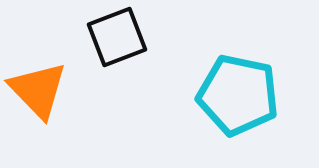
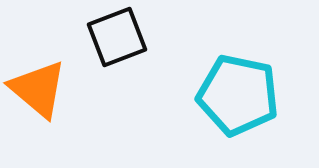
orange triangle: moved 1 px up; rotated 6 degrees counterclockwise
